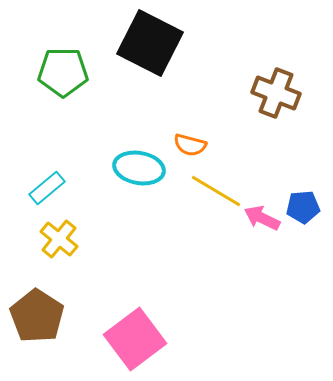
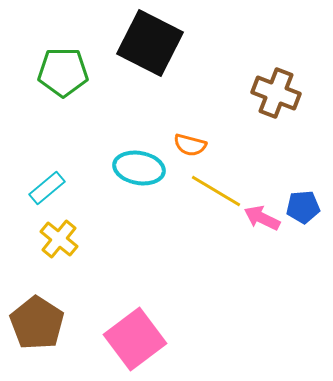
brown pentagon: moved 7 px down
